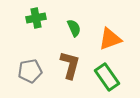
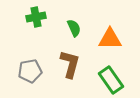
green cross: moved 1 px up
orange triangle: rotated 20 degrees clockwise
brown L-shape: moved 1 px up
green rectangle: moved 4 px right, 3 px down
